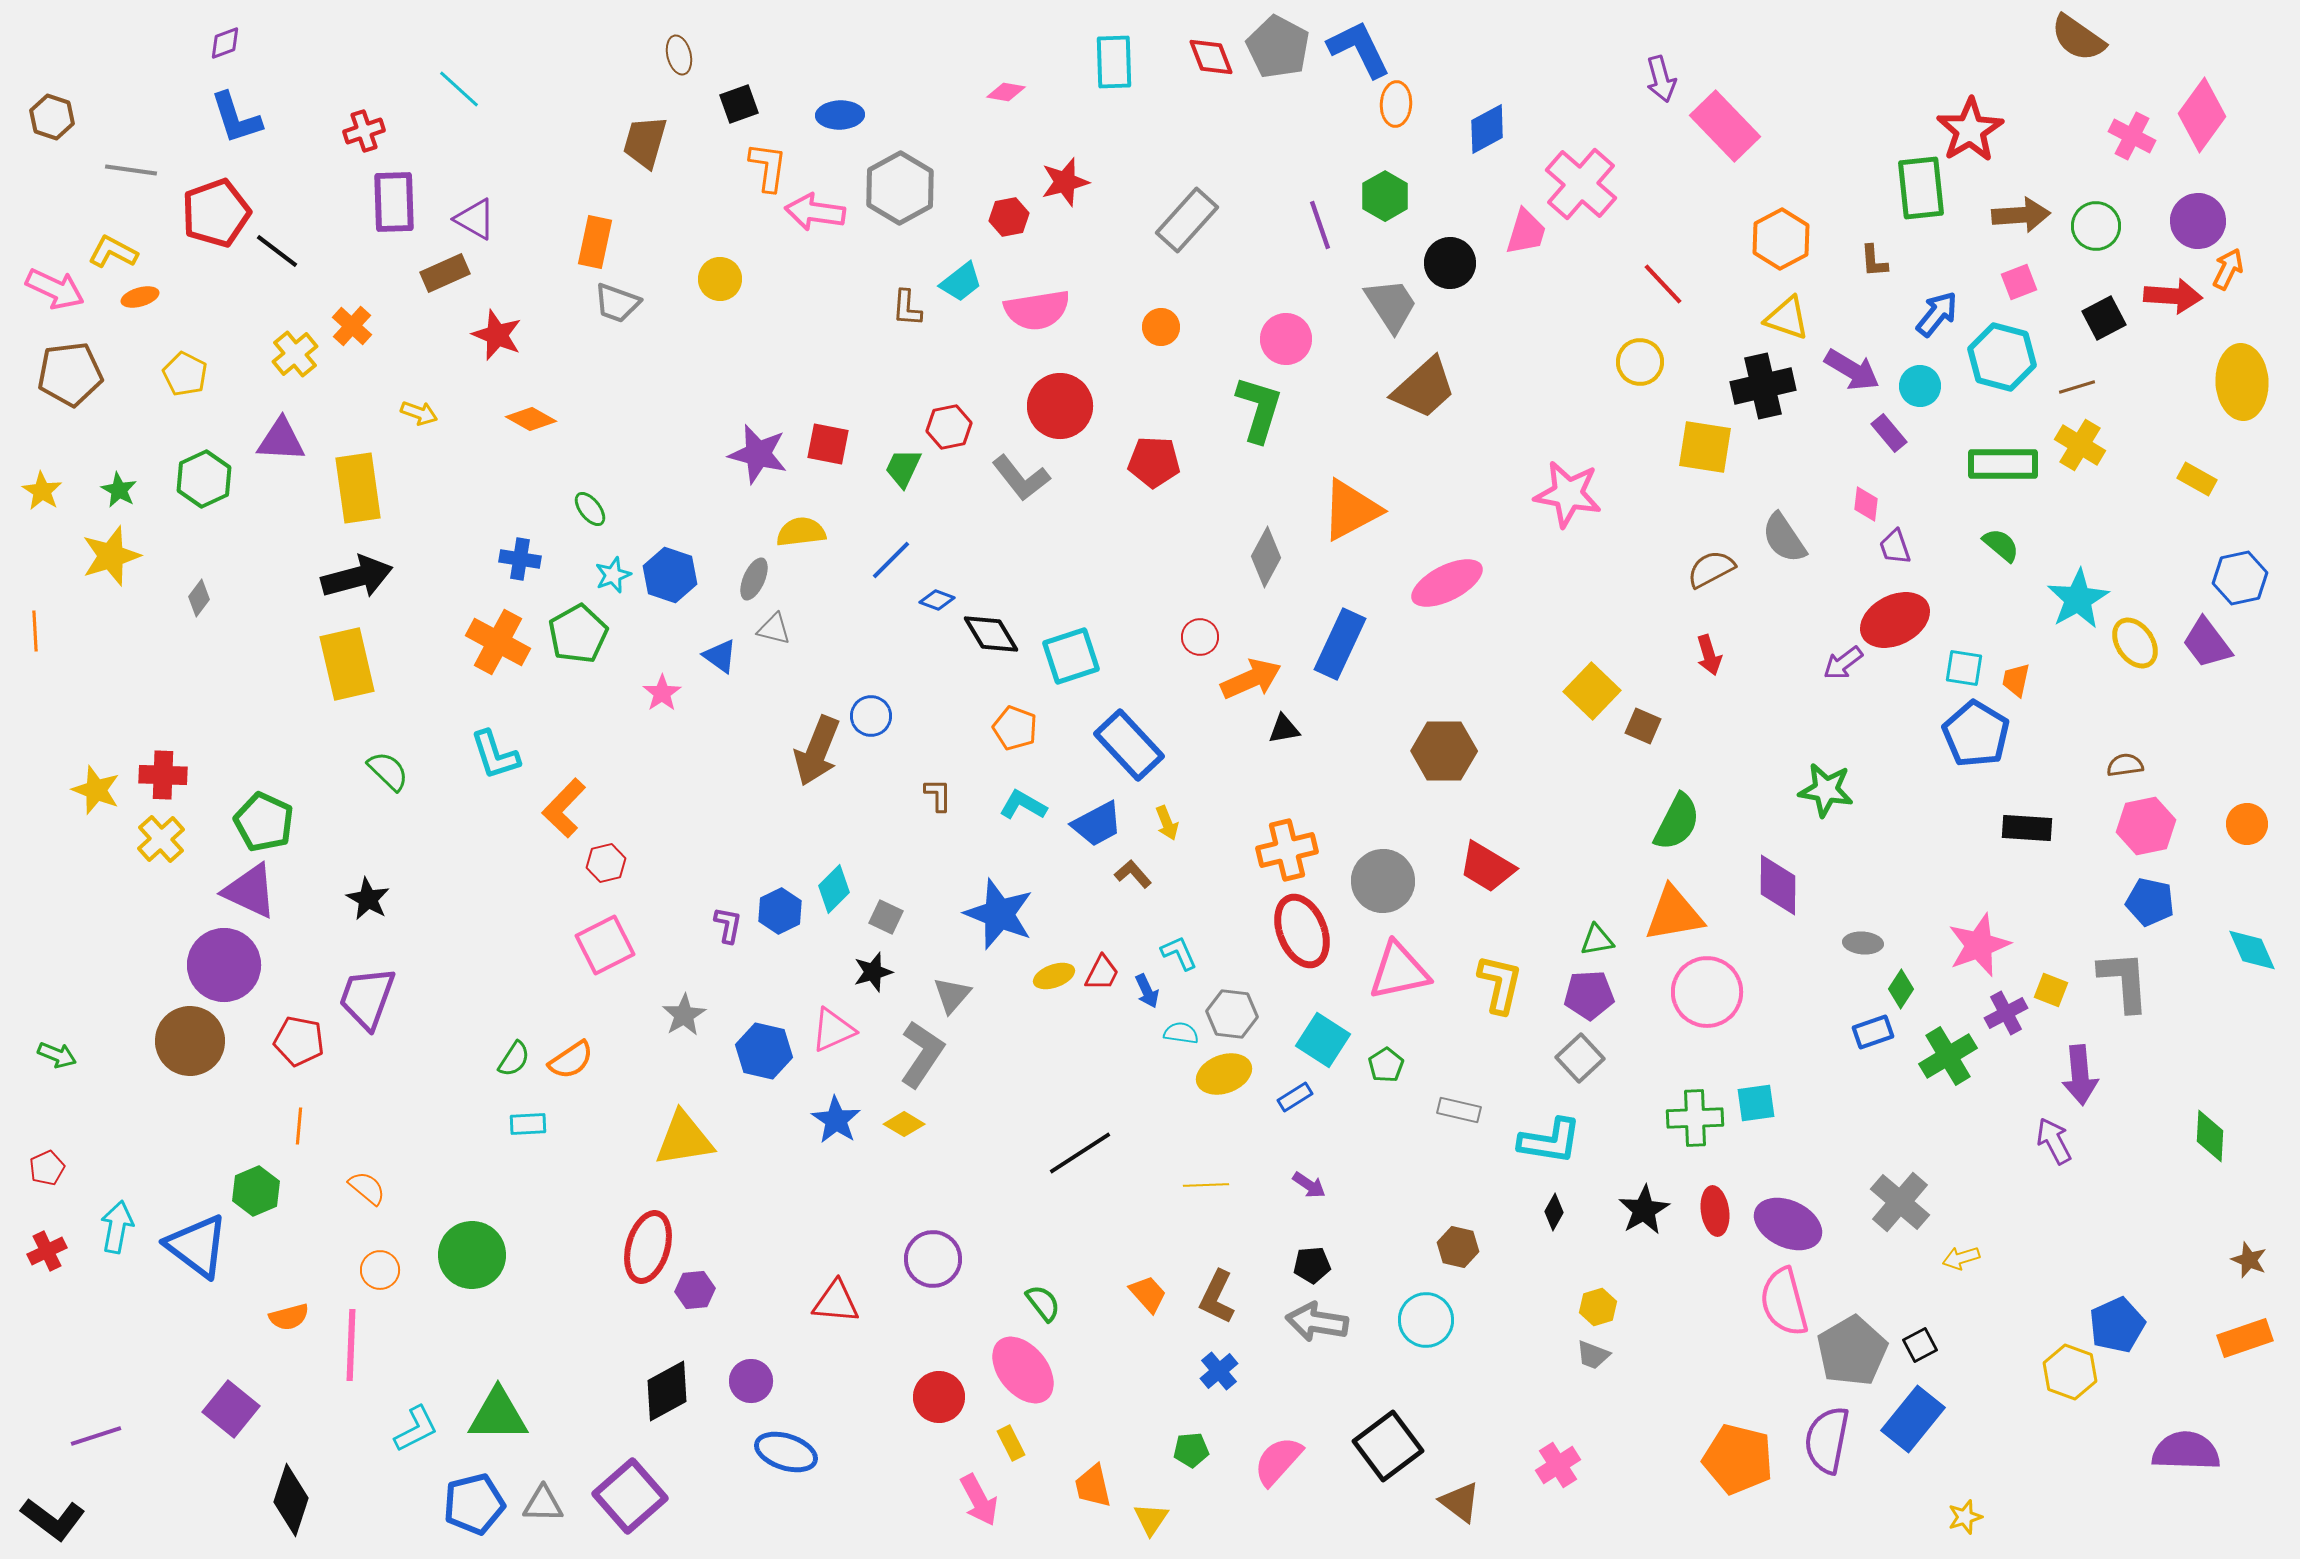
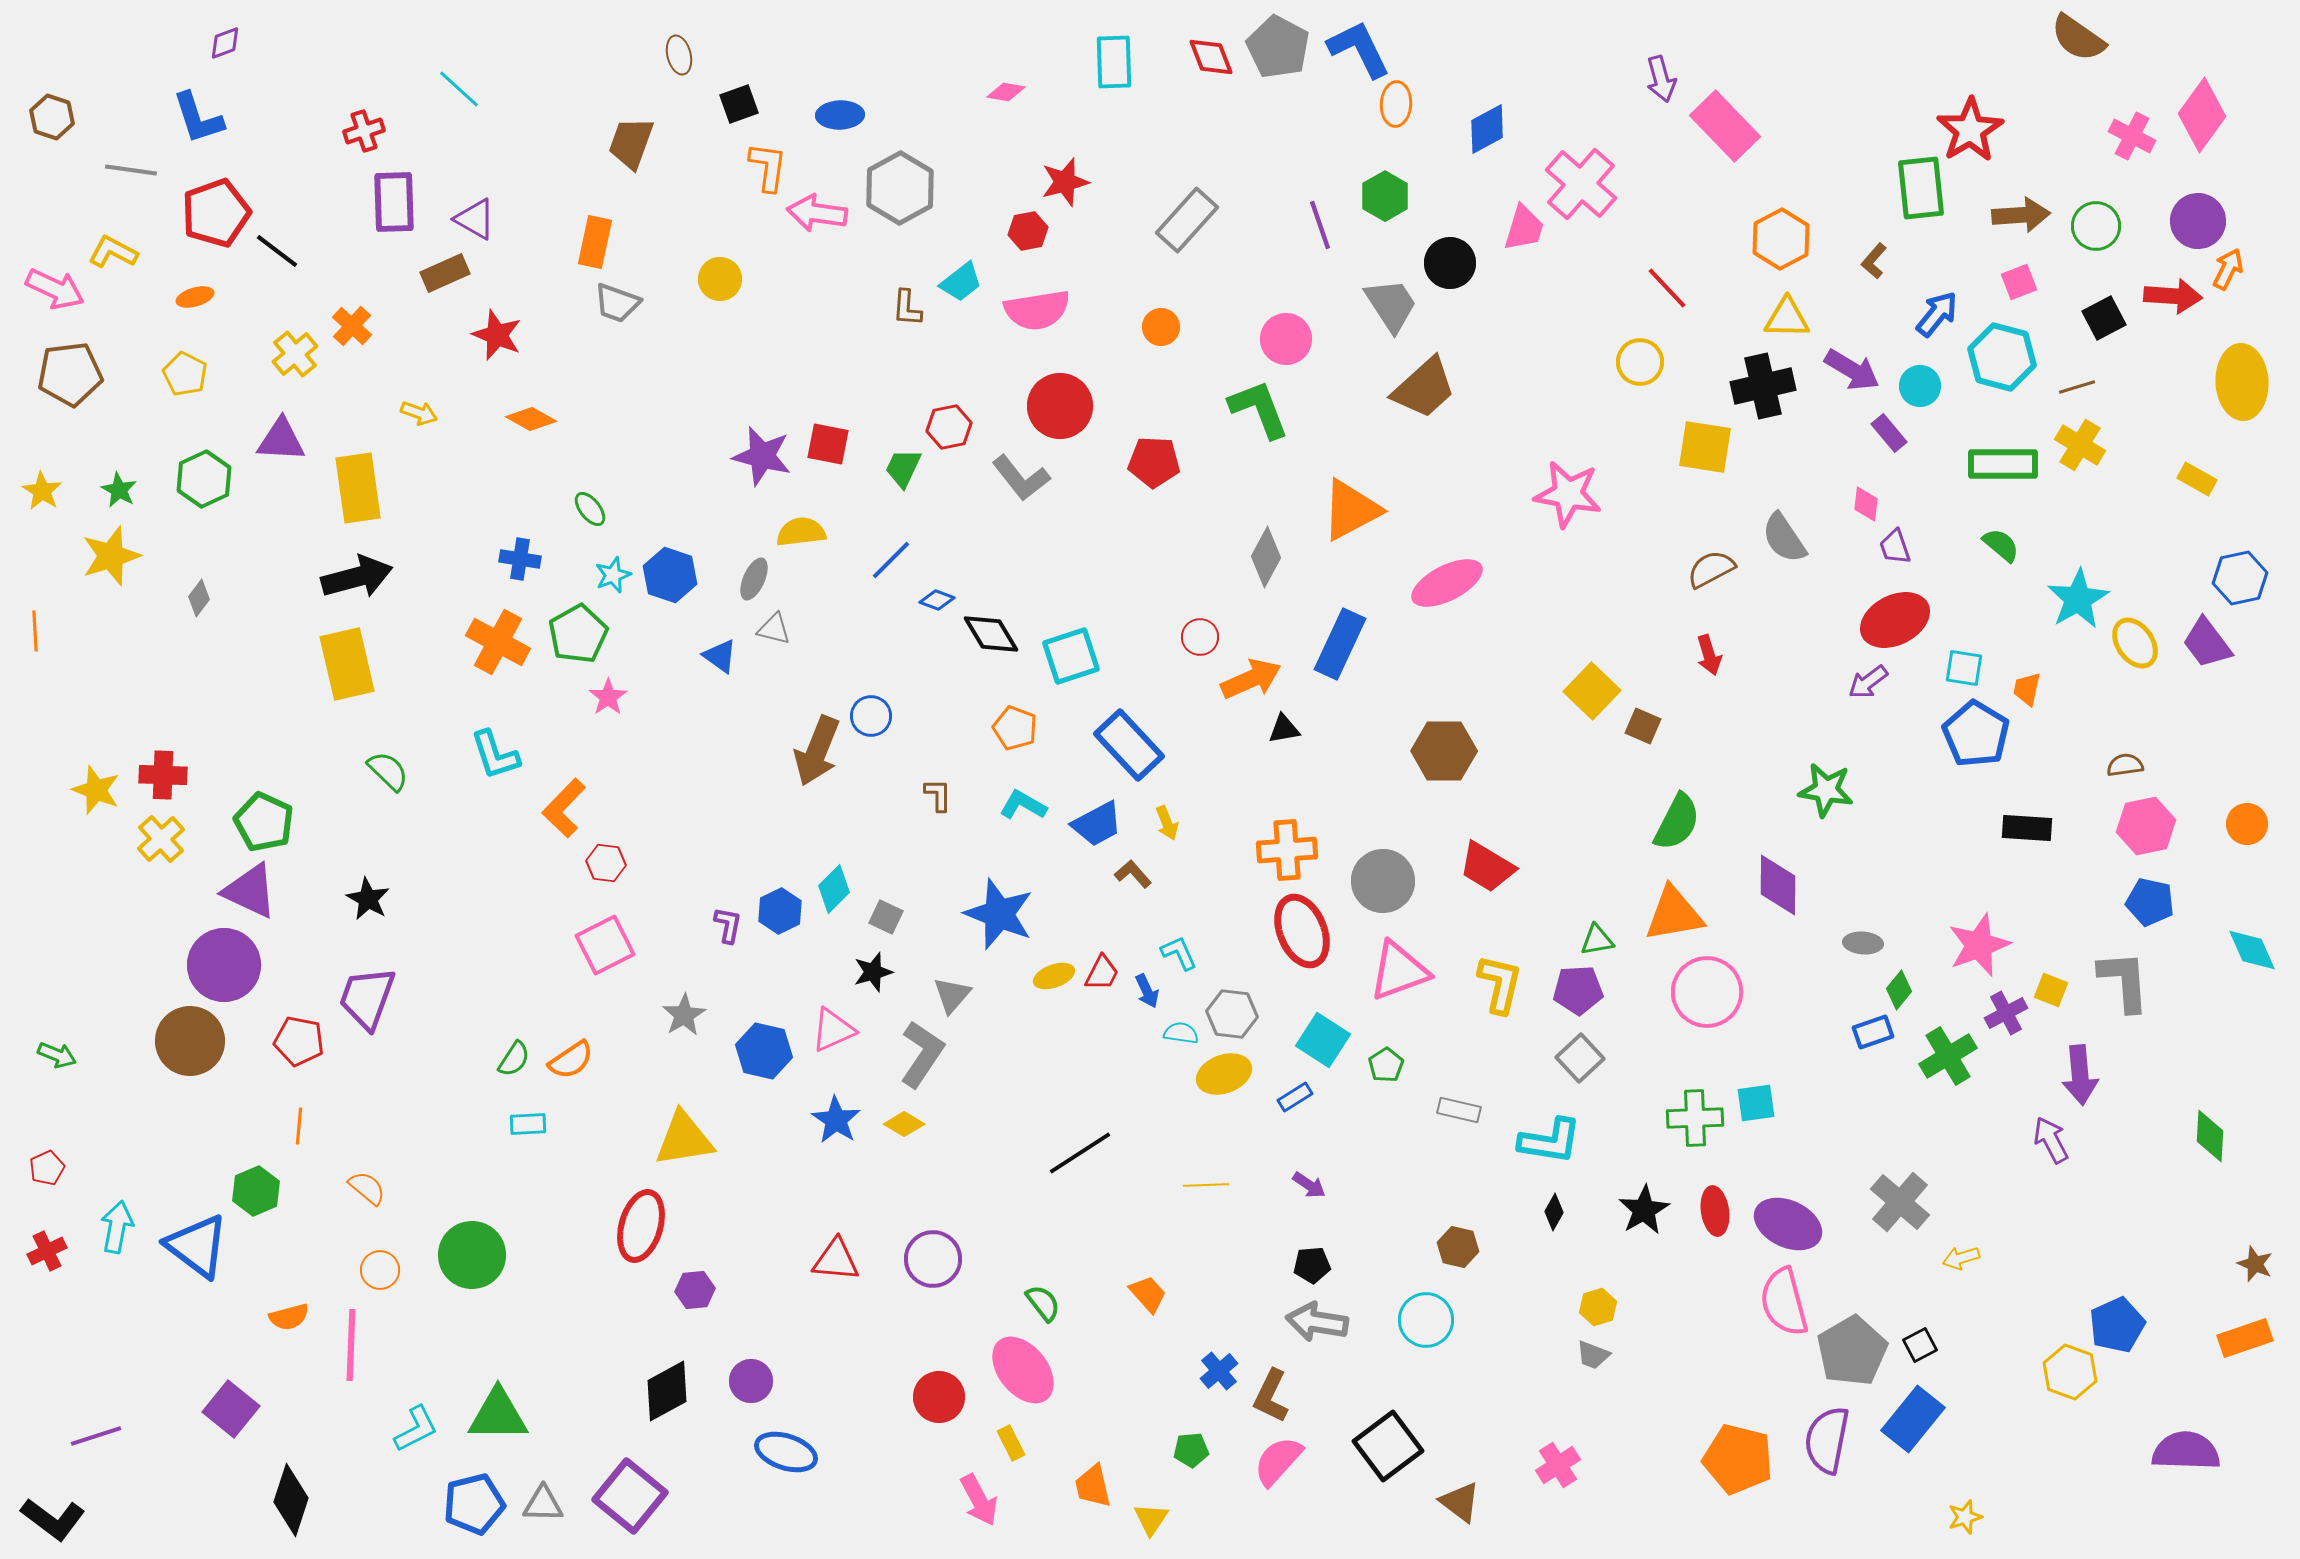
blue L-shape at (236, 118): moved 38 px left
brown trapezoid at (645, 142): moved 14 px left, 1 px down; rotated 4 degrees clockwise
pink arrow at (815, 212): moved 2 px right, 1 px down
red hexagon at (1009, 217): moved 19 px right, 14 px down
pink trapezoid at (1526, 232): moved 2 px left, 4 px up
brown L-shape at (1874, 261): rotated 45 degrees clockwise
red line at (1663, 284): moved 4 px right, 4 px down
orange ellipse at (140, 297): moved 55 px right
yellow triangle at (1787, 318): rotated 18 degrees counterclockwise
green L-shape at (1259, 409): rotated 38 degrees counterclockwise
purple star at (758, 454): moved 4 px right, 2 px down
purple arrow at (1843, 663): moved 25 px right, 19 px down
orange trapezoid at (2016, 680): moved 11 px right, 9 px down
pink star at (662, 693): moved 54 px left, 4 px down
orange cross at (1287, 850): rotated 10 degrees clockwise
red hexagon at (606, 863): rotated 21 degrees clockwise
pink triangle at (1399, 971): rotated 8 degrees counterclockwise
green diamond at (1901, 989): moved 2 px left, 1 px down; rotated 6 degrees clockwise
purple pentagon at (1589, 995): moved 11 px left, 5 px up
purple arrow at (2054, 1141): moved 3 px left, 1 px up
red ellipse at (648, 1247): moved 7 px left, 21 px up
brown star at (2249, 1260): moved 6 px right, 4 px down
brown L-shape at (1217, 1297): moved 54 px right, 99 px down
red triangle at (836, 1302): moved 42 px up
purple square at (630, 1496): rotated 10 degrees counterclockwise
